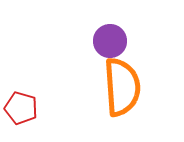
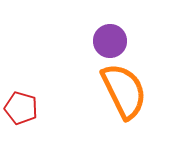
orange semicircle: moved 2 px right, 4 px down; rotated 22 degrees counterclockwise
